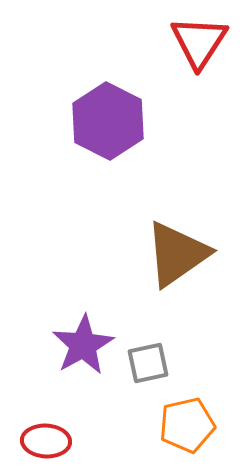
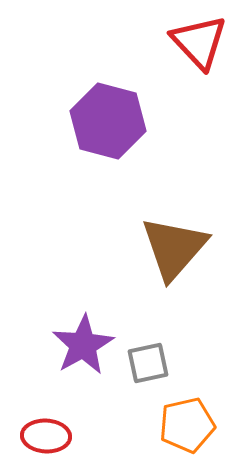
red triangle: rotated 16 degrees counterclockwise
purple hexagon: rotated 12 degrees counterclockwise
brown triangle: moved 3 px left, 6 px up; rotated 14 degrees counterclockwise
red ellipse: moved 5 px up
